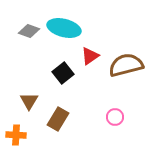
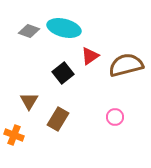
orange cross: moved 2 px left; rotated 18 degrees clockwise
